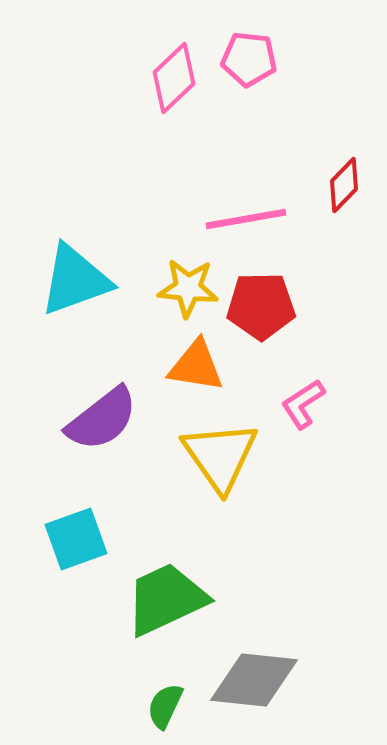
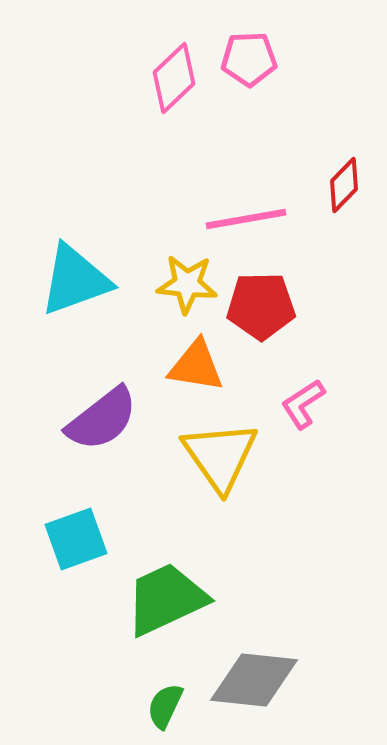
pink pentagon: rotated 8 degrees counterclockwise
yellow star: moved 1 px left, 4 px up
